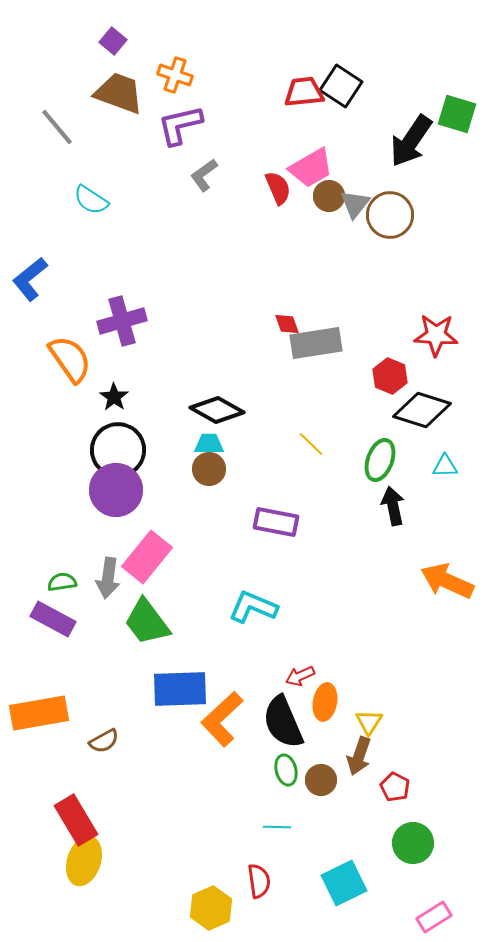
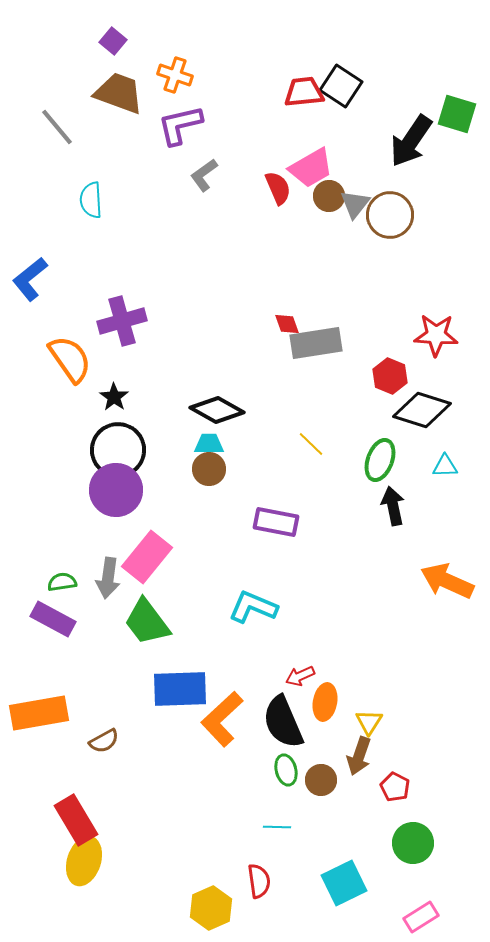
cyan semicircle at (91, 200): rotated 54 degrees clockwise
pink rectangle at (434, 917): moved 13 px left
